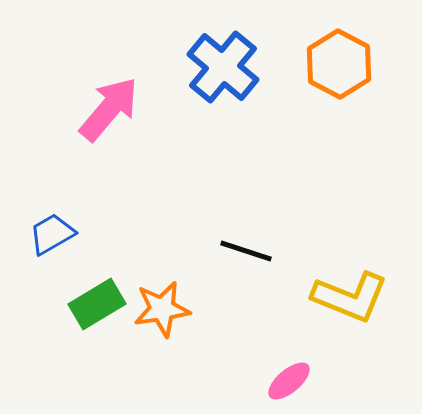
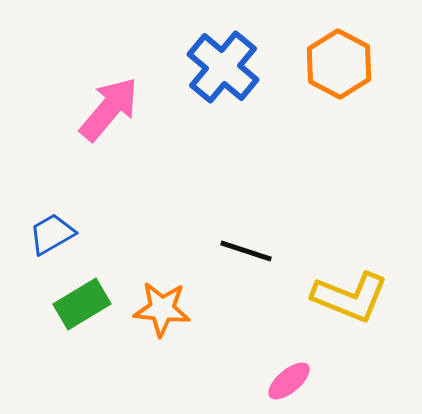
green rectangle: moved 15 px left
orange star: rotated 14 degrees clockwise
